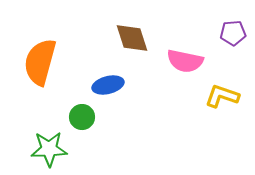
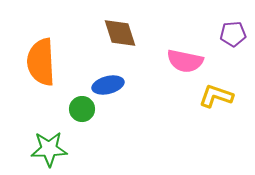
purple pentagon: moved 1 px down
brown diamond: moved 12 px left, 5 px up
orange semicircle: moved 1 px right; rotated 18 degrees counterclockwise
yellow L-shape: moved 6 px left
green circle: moved 8 px up
